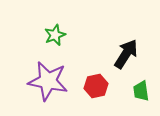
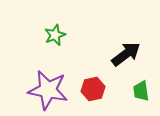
black arrow: rotated 20 degrees clockwise
purple star: moved 9 px down
red hexagon: moved 3 px left, 3 px down
